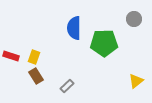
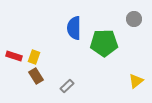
red rectangle: moved 3 px right
